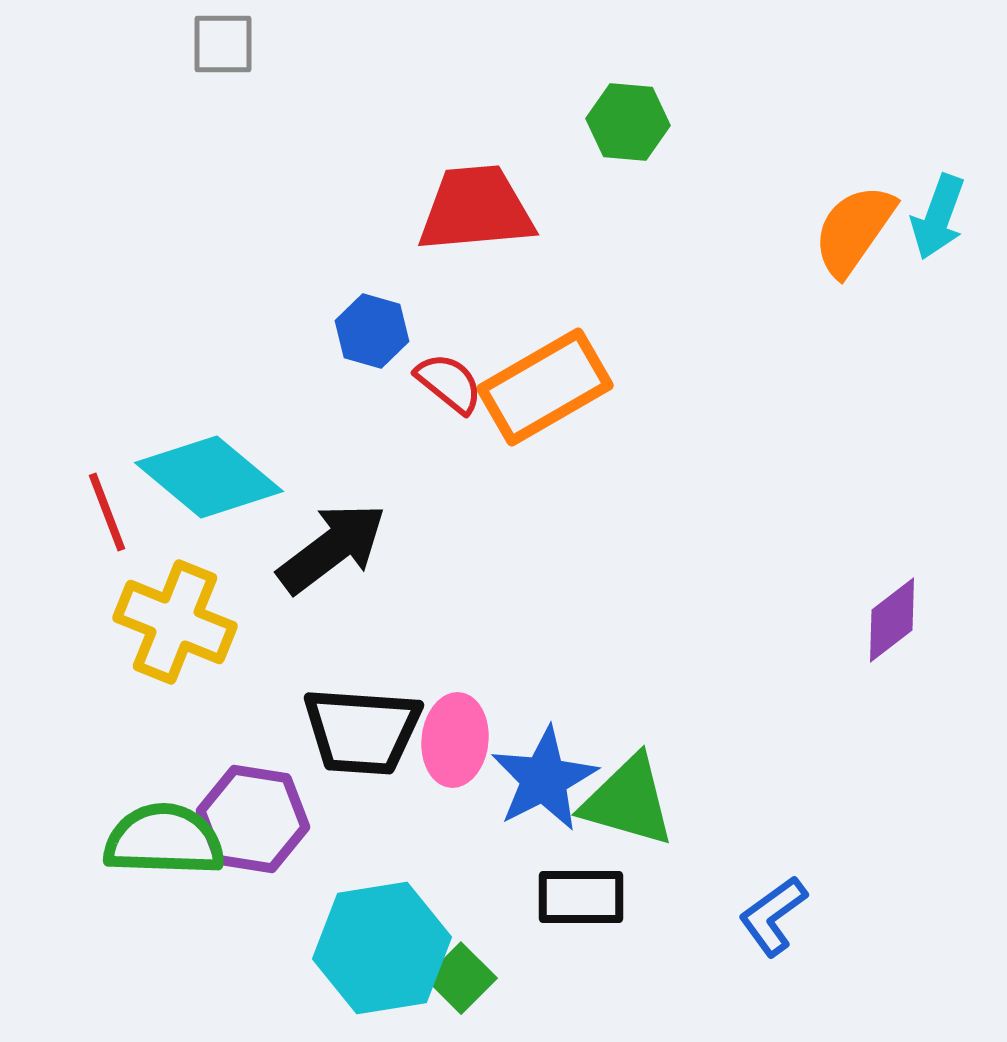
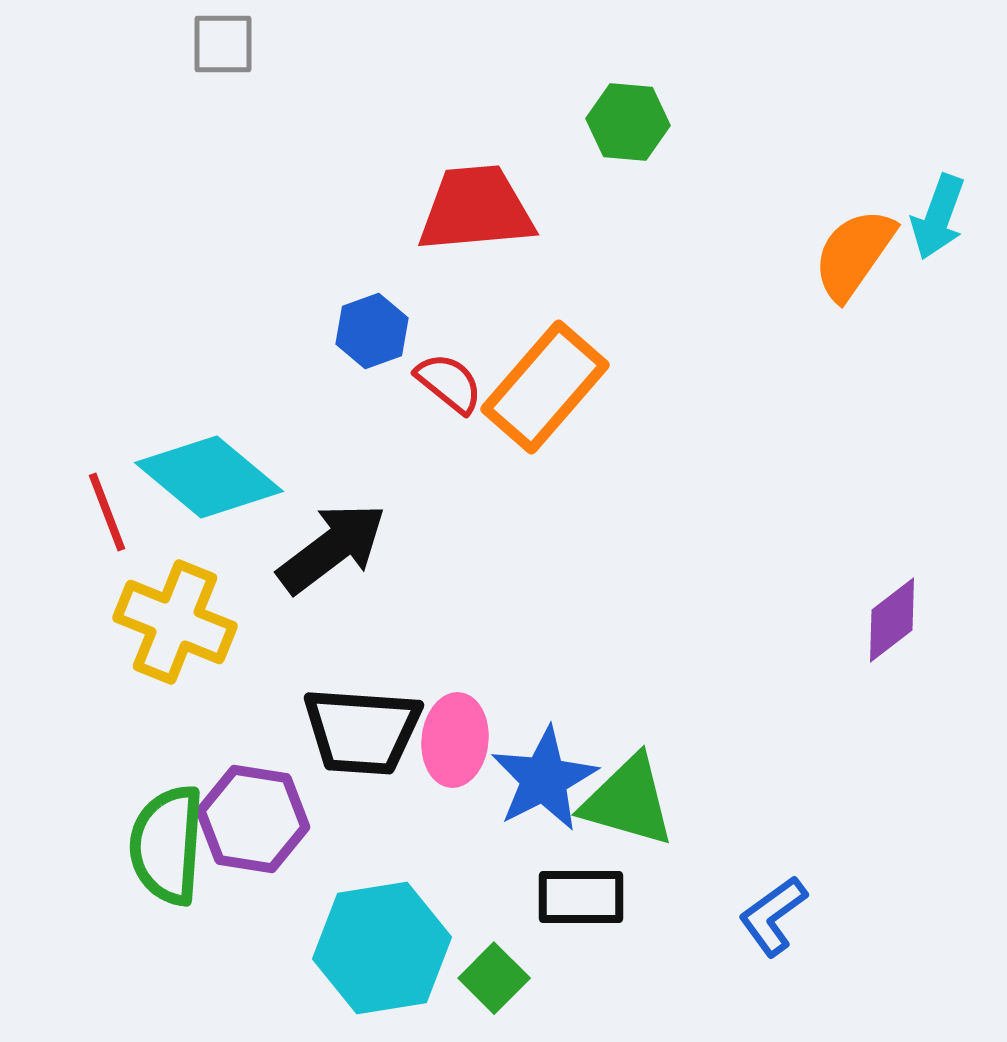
orange semicircle: moved 24 px down
blue hexagon: rotated 24 degrees clockwise
orange rectangle: rotated 19 degrees counterclockwise
green semicircle: moved 3 px right, 5 px down; rotated 88 degrees counterclockwise
green square: moved 33 px right
